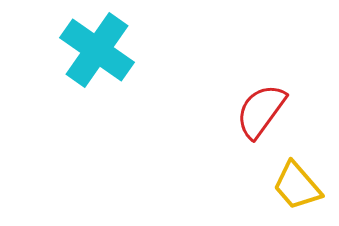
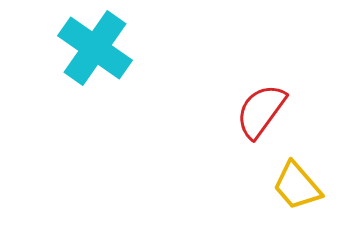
cyan cross: moved 2 px left, 2 px up
